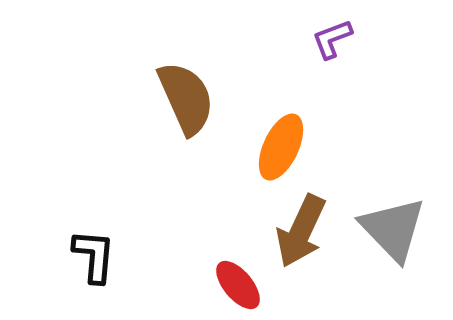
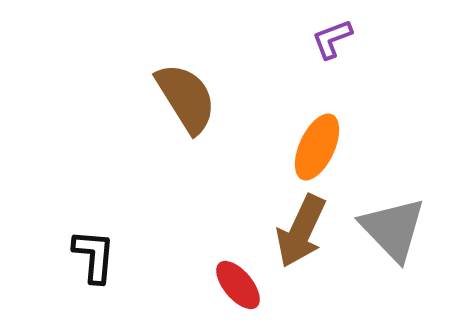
brown semicircle: rotated 8 degrees counterclockwise
orange ellipse: moved 36 px right
